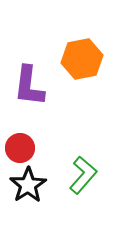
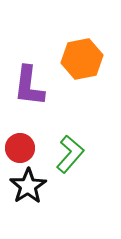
green L-shape: moved 13 px left, 21 px up
black star: moved 1 px down
